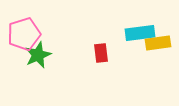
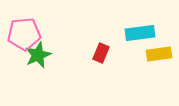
pink pentagon: rotated 12 degrees clockwise
yellow rectangle: moved 1 px right, 11 px down
red rectangle: rotated 30 degrees clockwise
